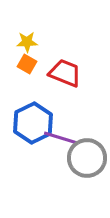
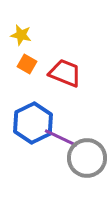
yellow star: moved 6 px left, 7 px up; rotated 15 degrees clockwise
purple line: rotated 8 degrees clockwise
